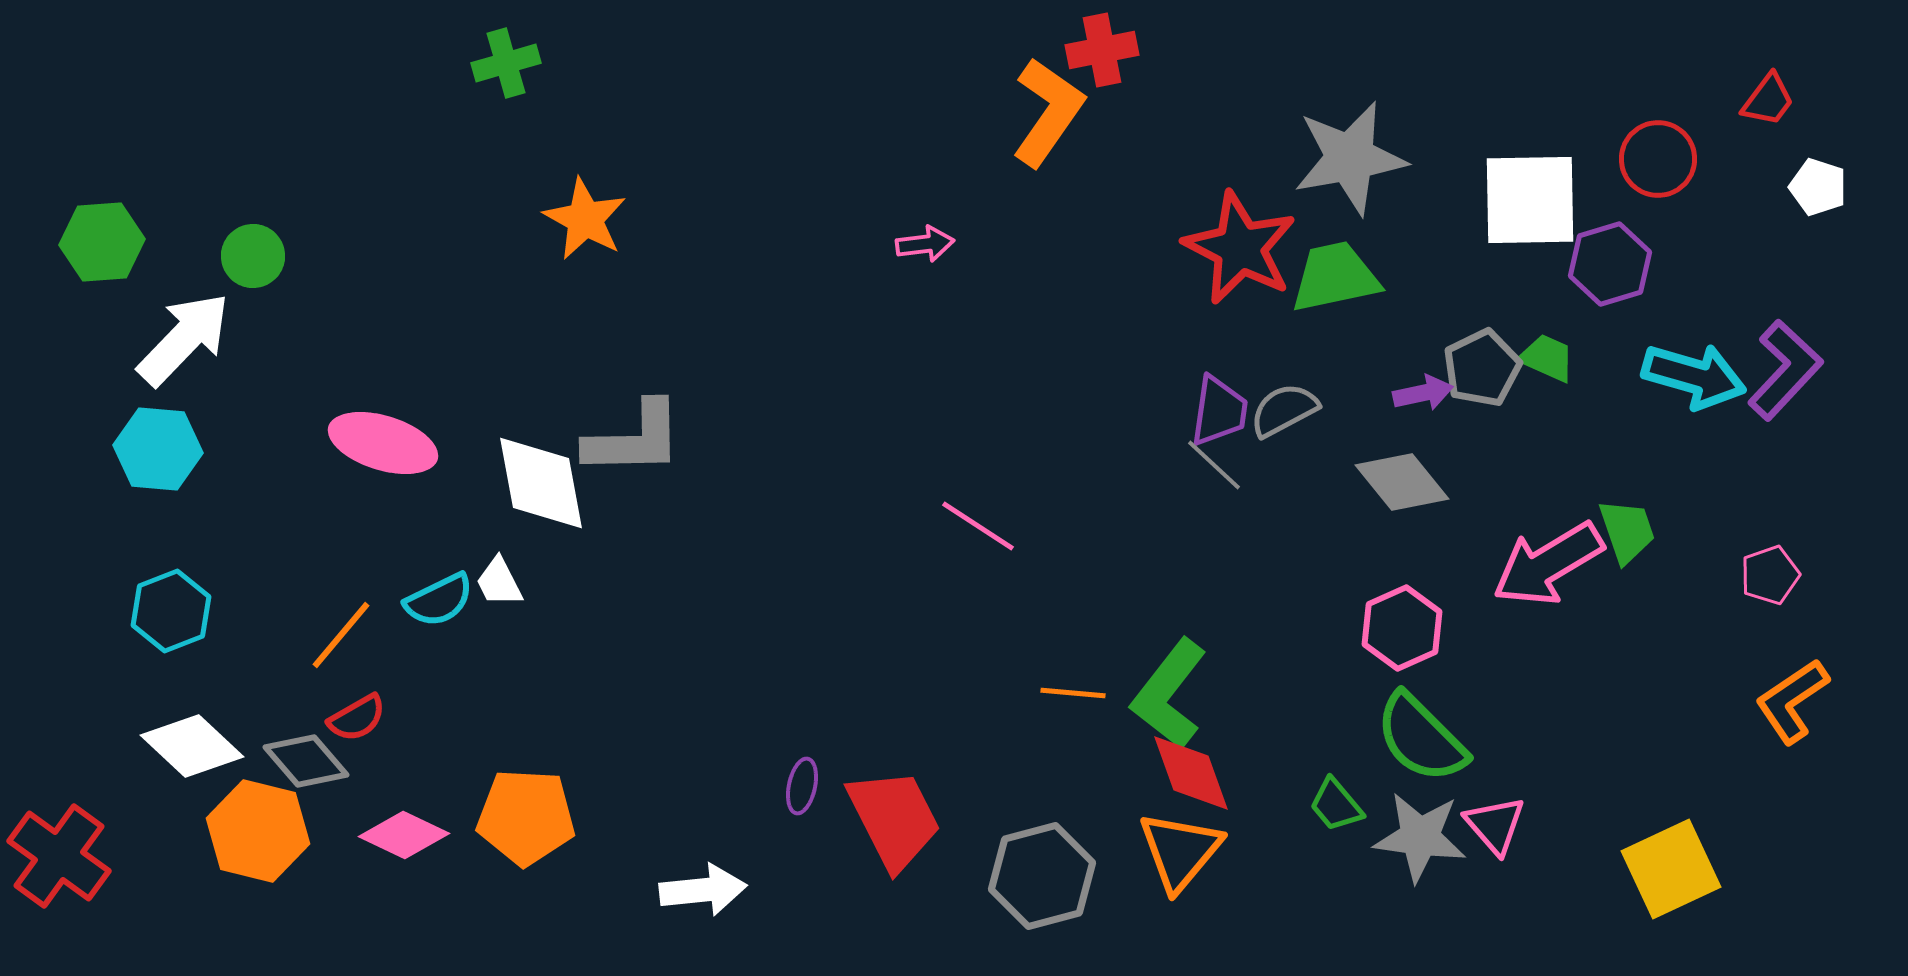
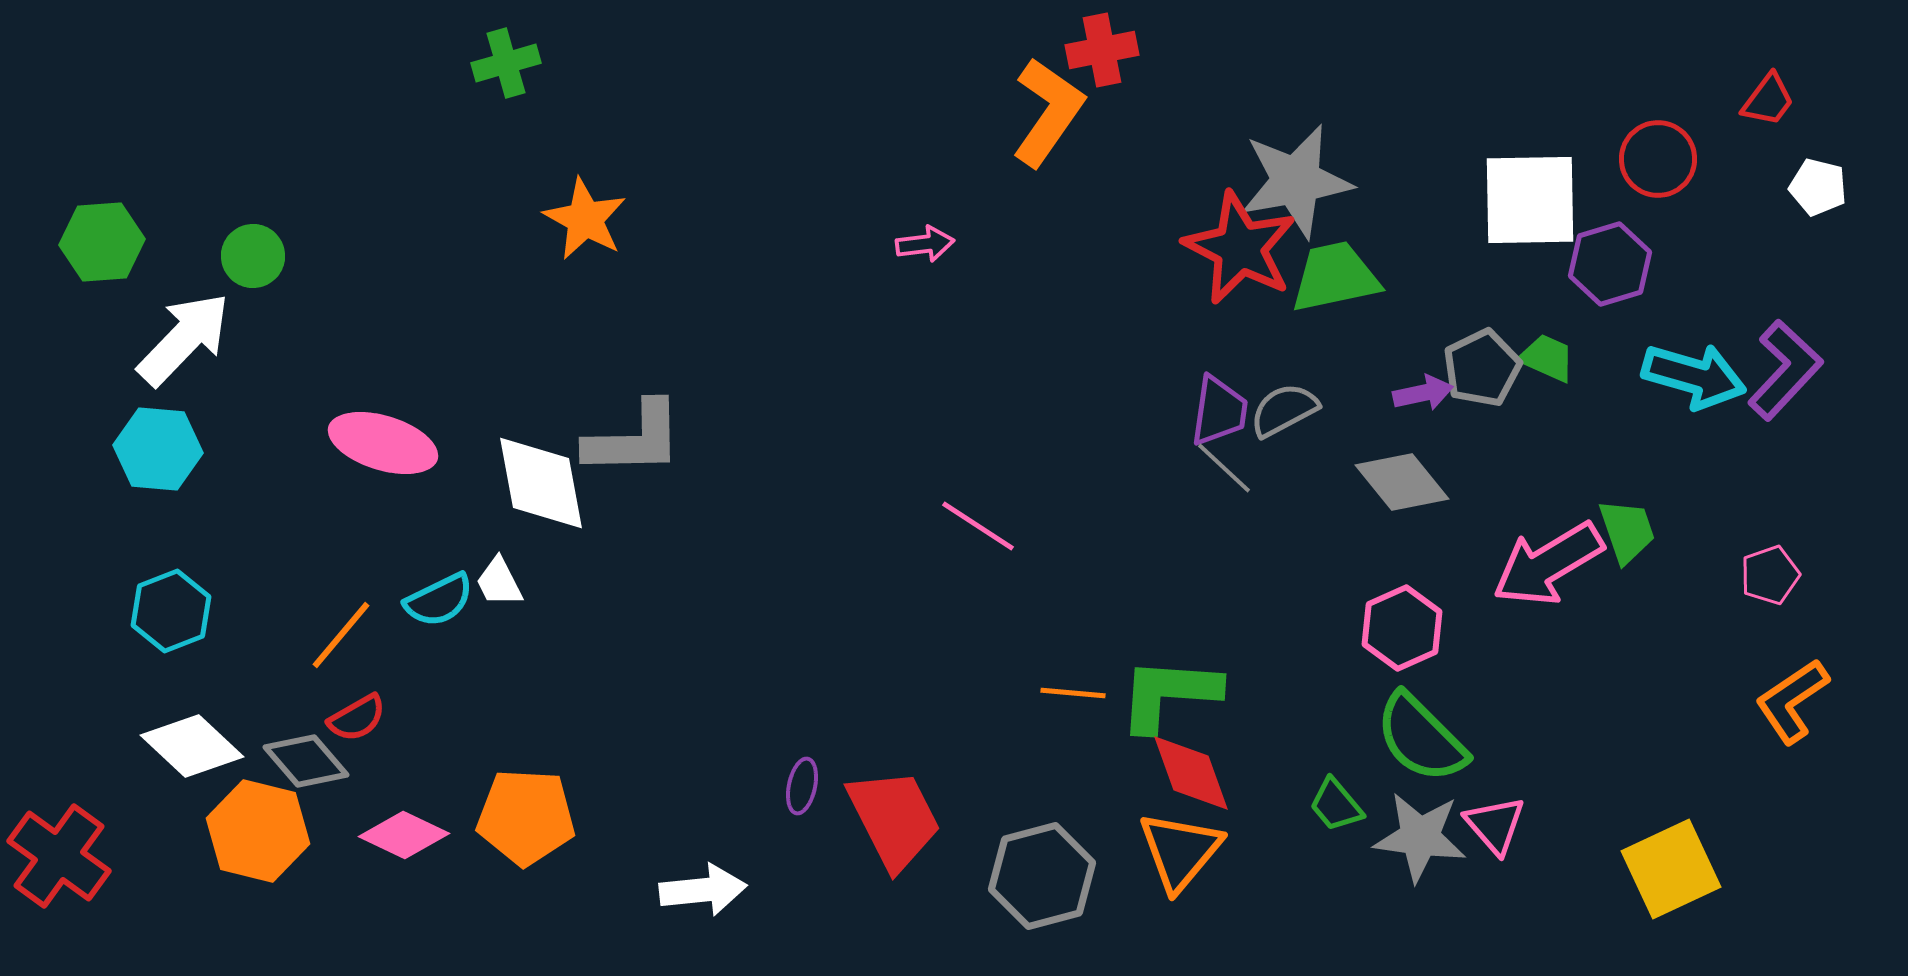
gray star at (1350, 158): moved 54 px left, 23 px down
white pentagon at (1818, 187): rotated 4 degrees counterclockwise
gray line at (1214, 465): moved 10 px right, 3 px down
green L-shape at (1169, 694): rotated 56 degrees clockwise
